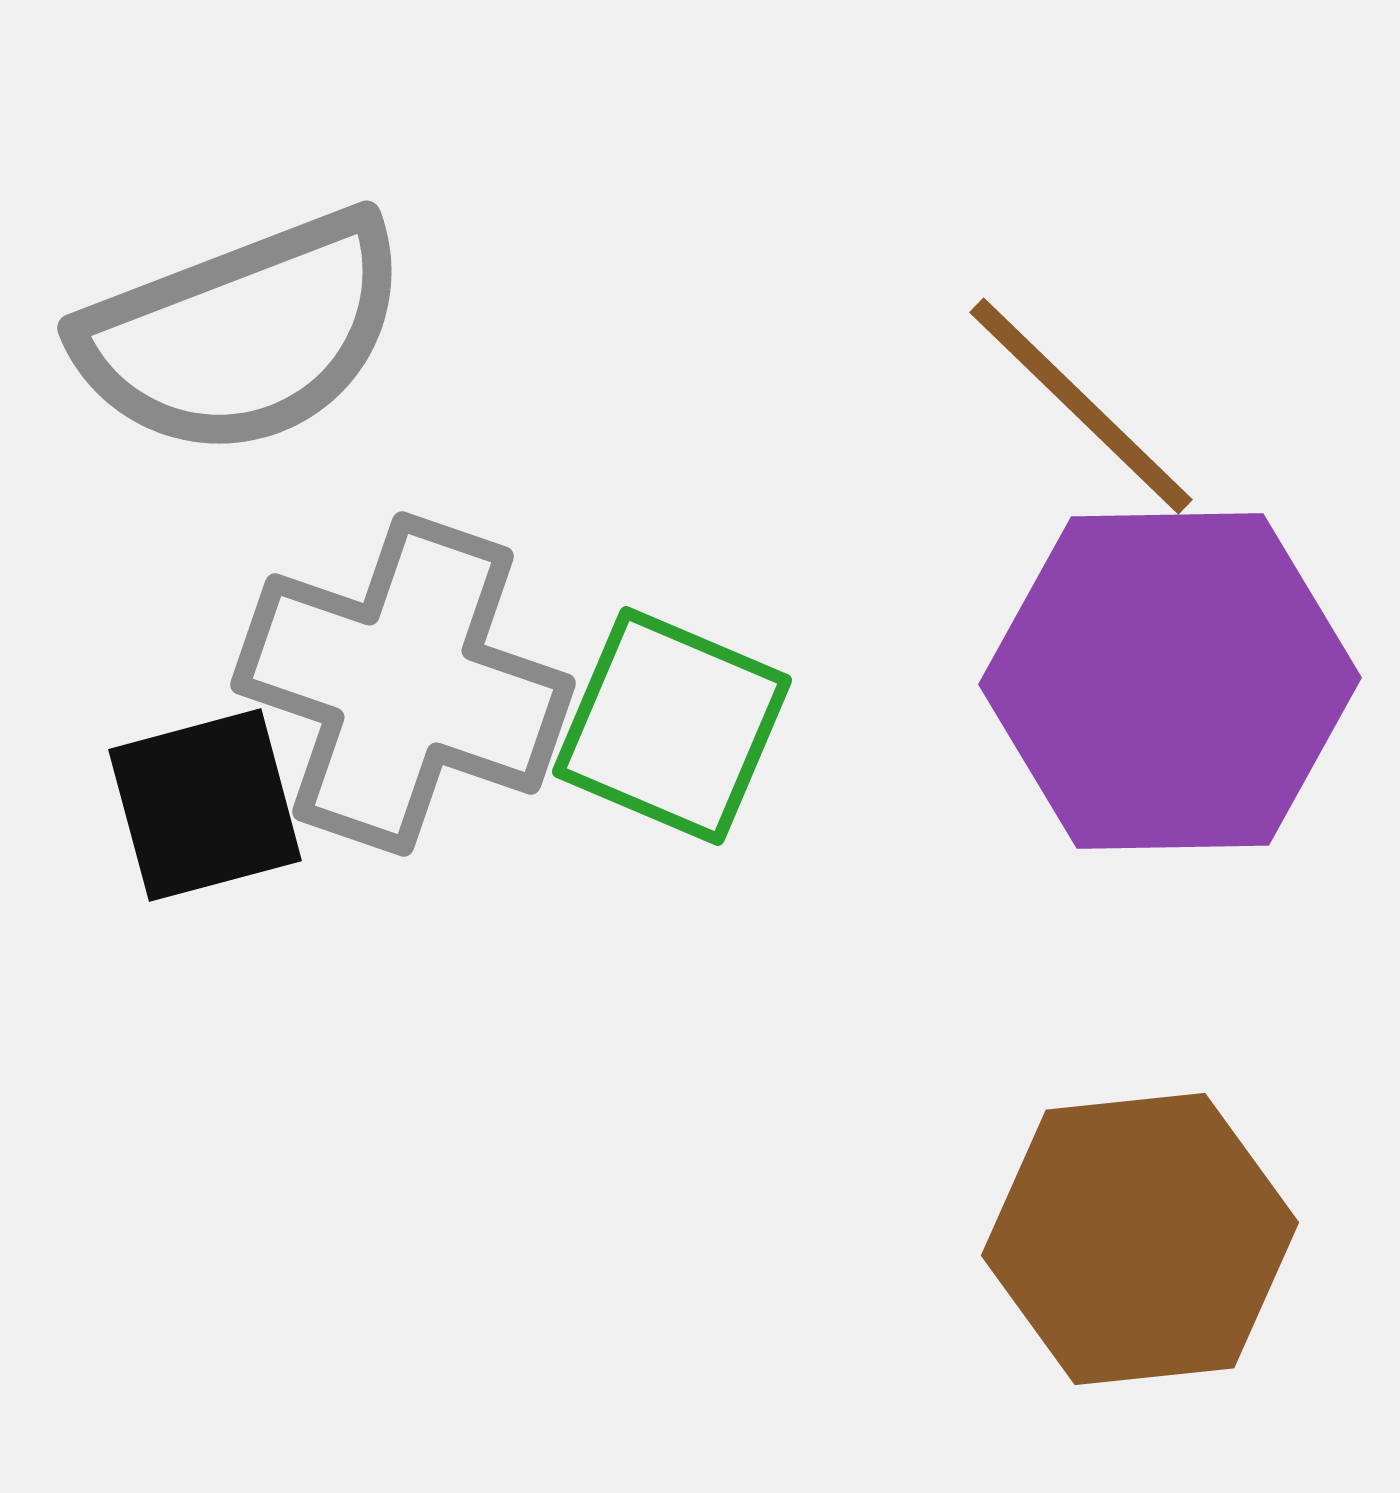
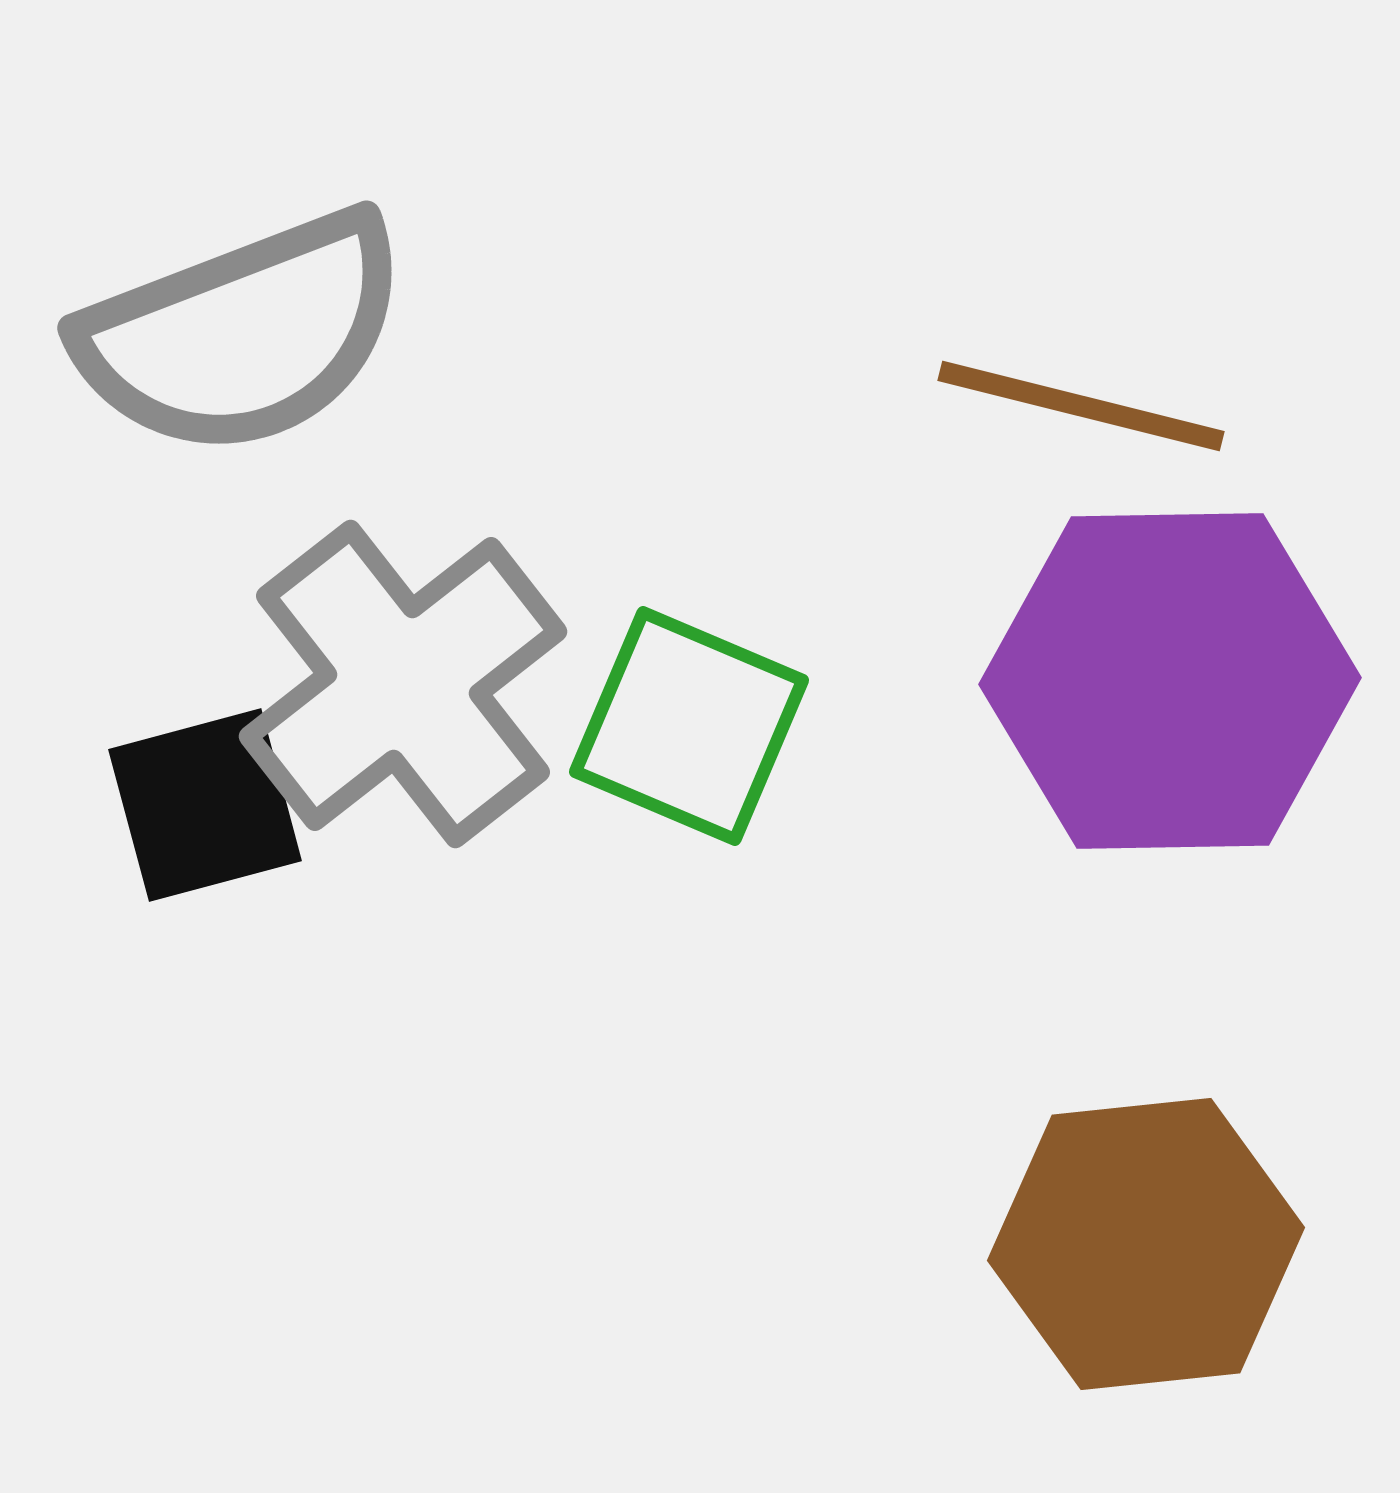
brown line: rotated 30 degrees counterclockwise
gray cross: rotated 33 degrees clockwise
green square: moved 17 px right
brown hexagon: moved 6 px right, 5 px down
